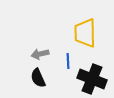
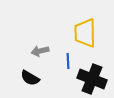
gray arrow: moved 3 px up
black semicircle: moved 8 px left; rotated 36 degrees counterclockwise
